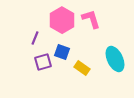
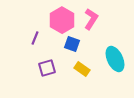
pink L-shape: rotated 50 degrees clockwise
blue square: moved 10 px right, 8 px up
purple square: moved 4 px right, 6 px down
yellow rectangle: moved 1 px down
